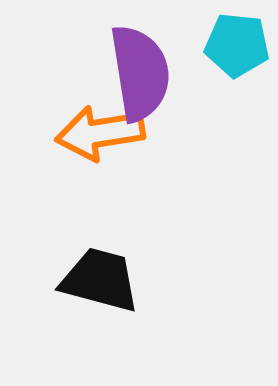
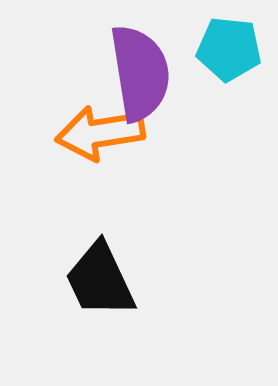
cyan pentagon: moved 8 px left, 4 px down
black trapezoid: rotated 130 degrees counterclockwise
